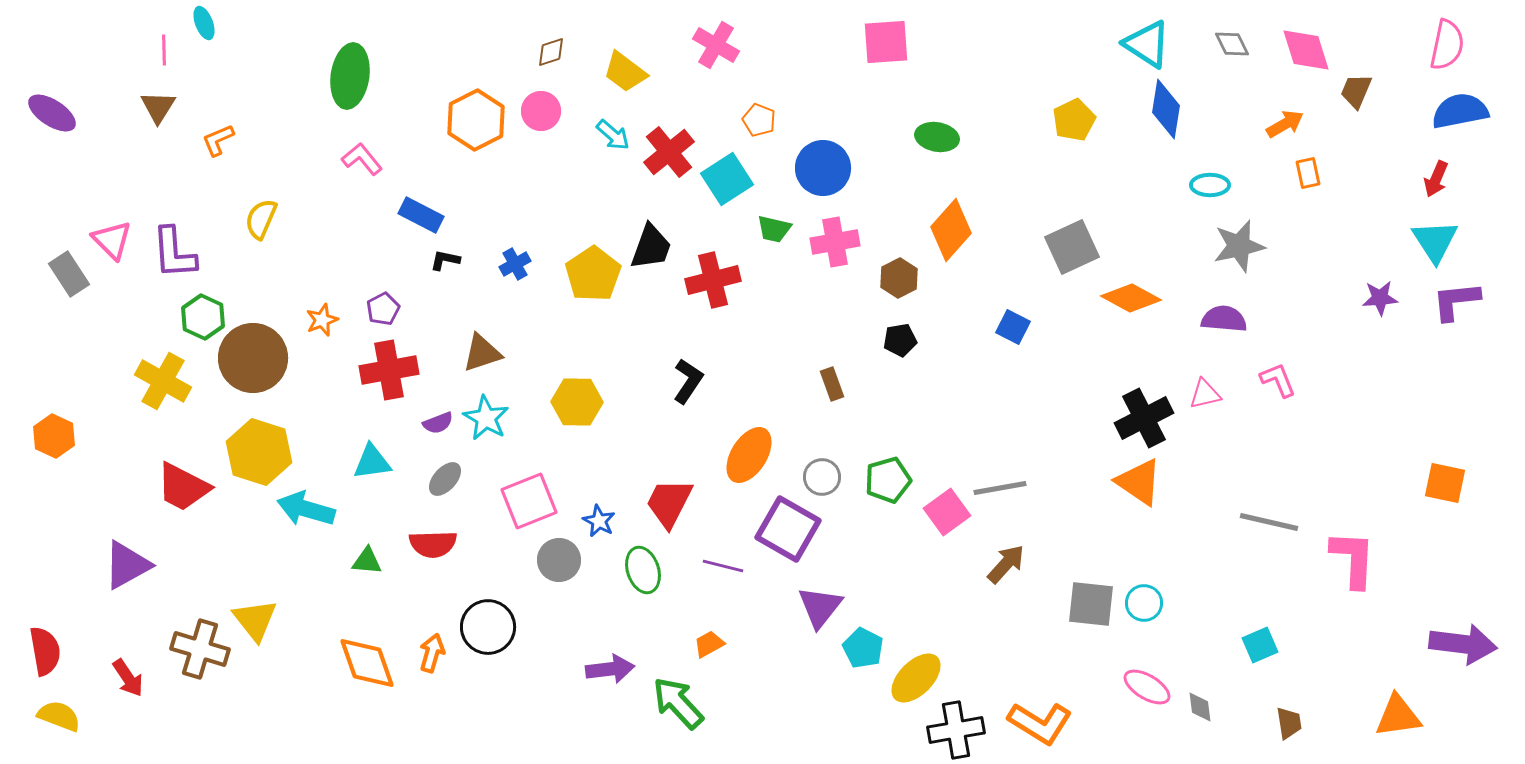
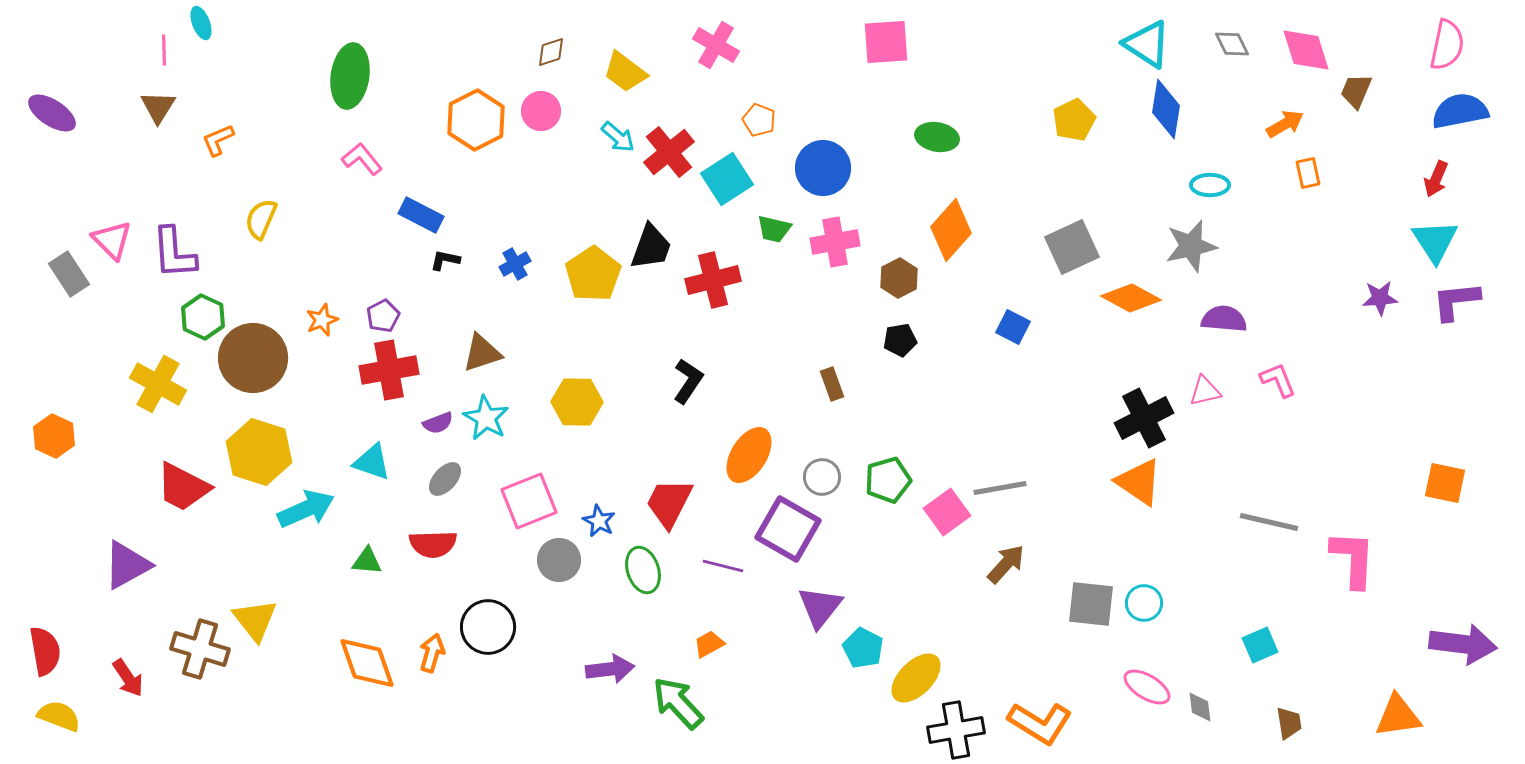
cyan ellipse at (204, 23): moved 3 px left
cyan arrow at (613, 135): moved 5 px right, 2 px down
gray star at (1239, 246): moved 48 px left
purple pentagon at (383, 309): moved 7 px down
yellow cross at (163, 381): moved 5 px left, 3 px down
pink triangle at (1205, 394): moved 3 px up
cyan triangle at (372, 462): rotated 27 degrees clockwise
cyan arrow at (306, 509): rotated 140 degrees clockwise
